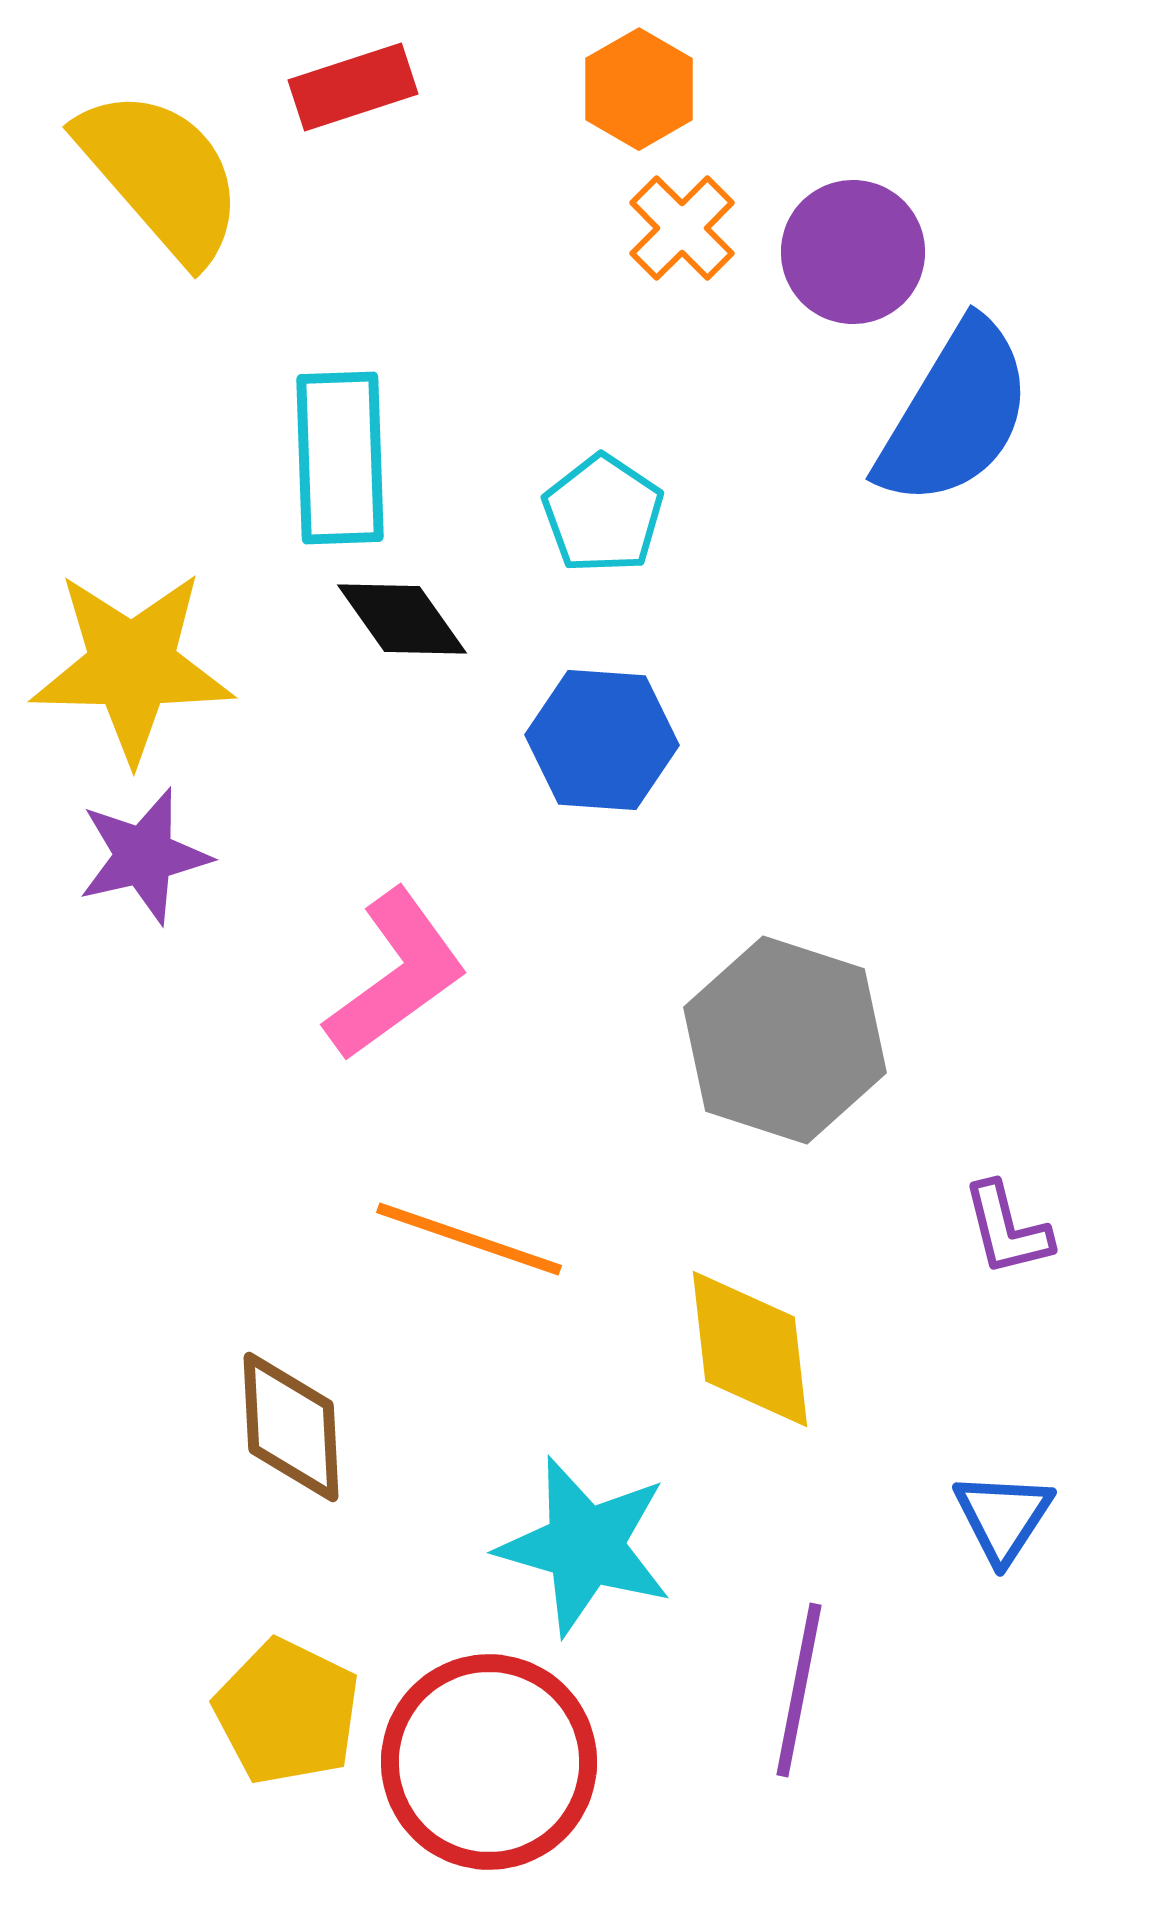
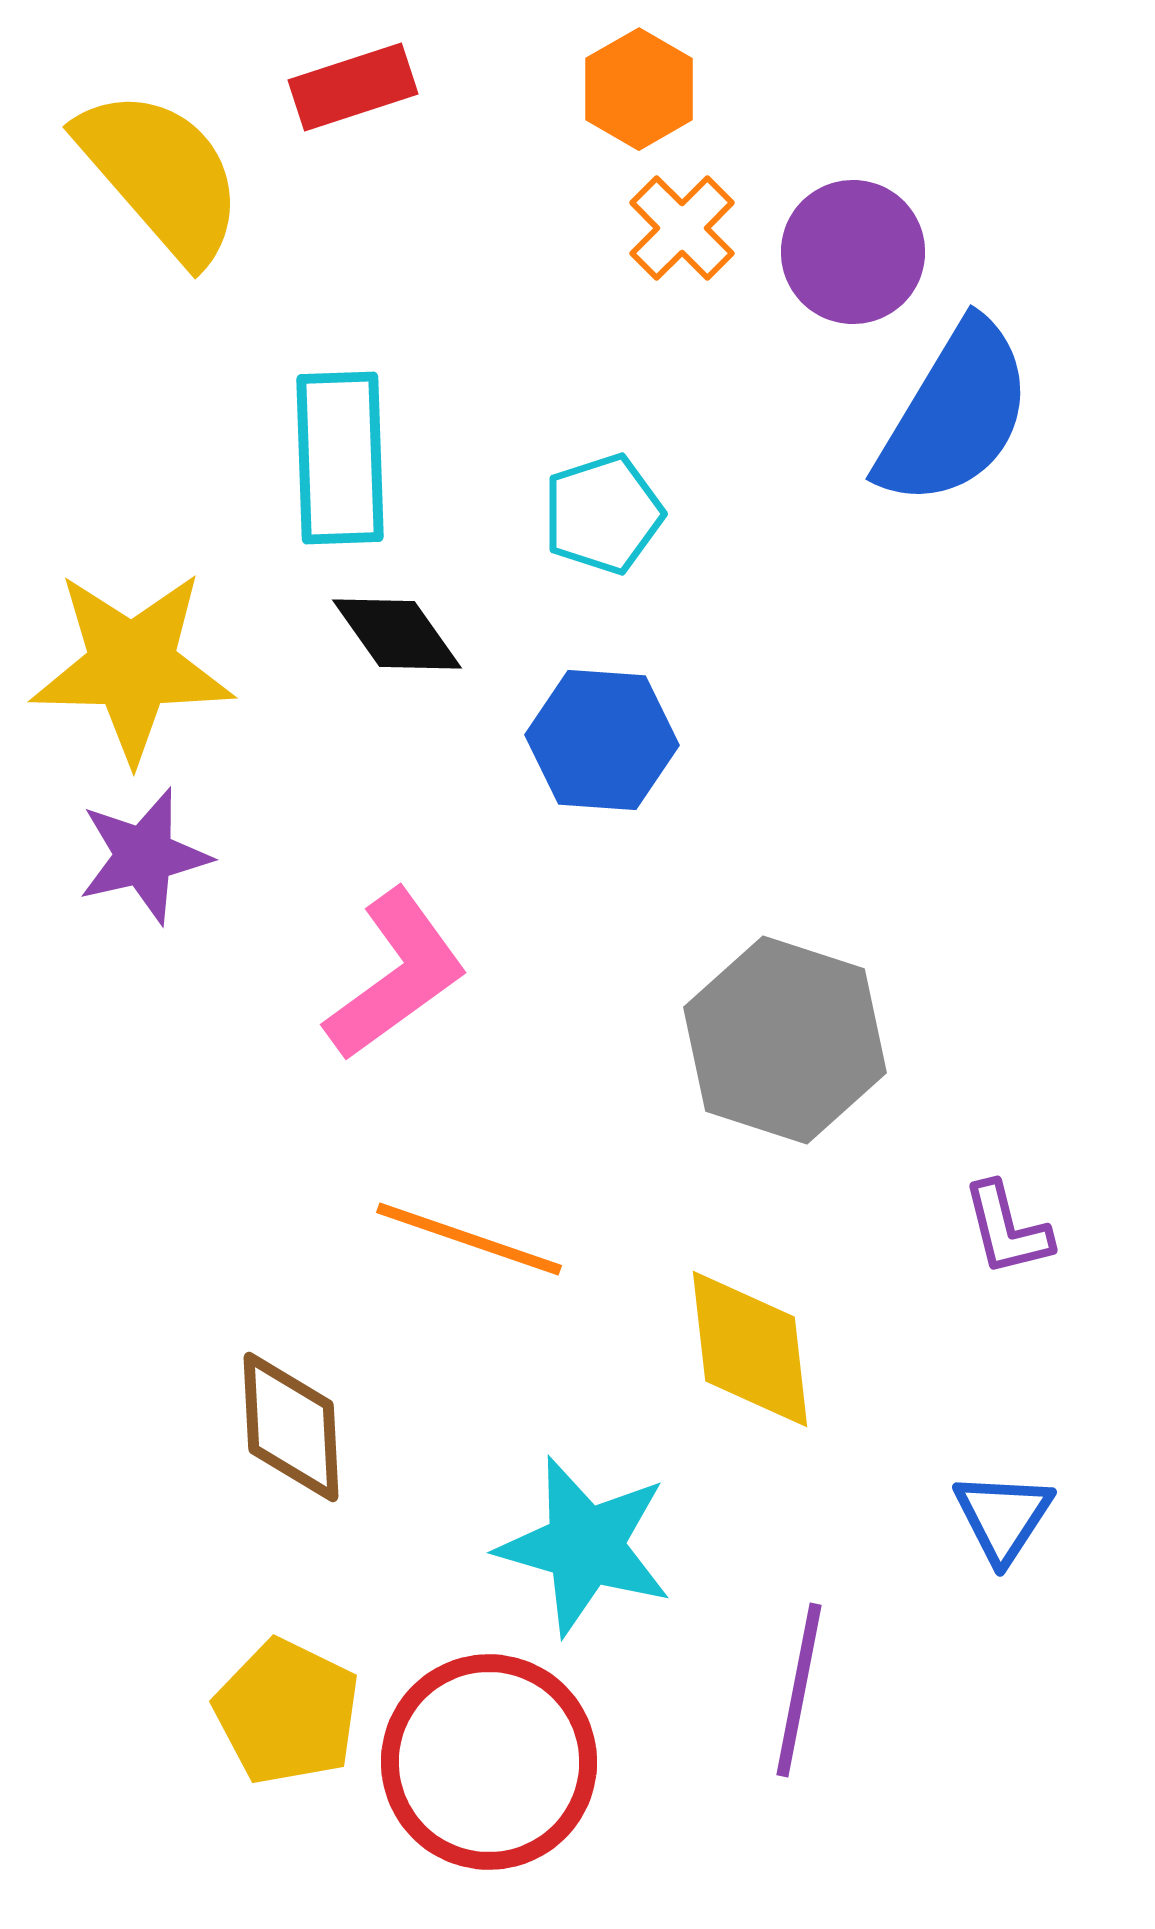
cyan pentagon: rotated 20 degrees clockwise
black diamond: moved 5 px left, 15 px down
